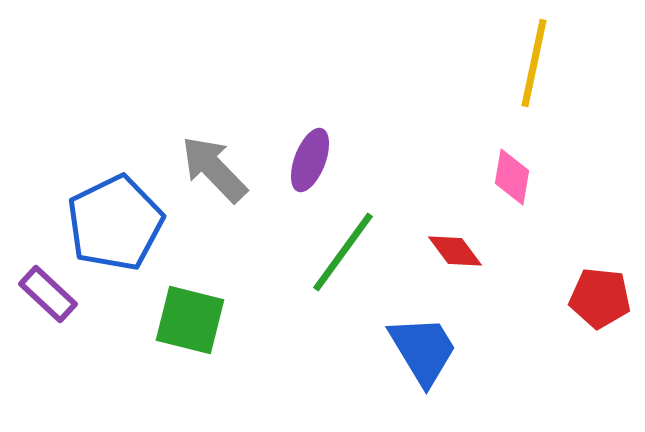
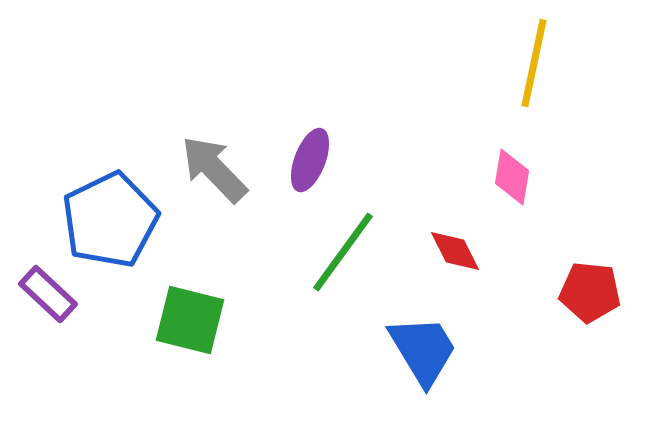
blue pentagon: moved 5 px left, 3 px up
red diamond: rotated 10 degrees clockwise
red pentagon: moved 10 px left, 6 px up
